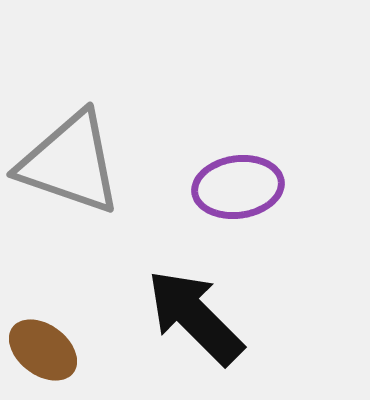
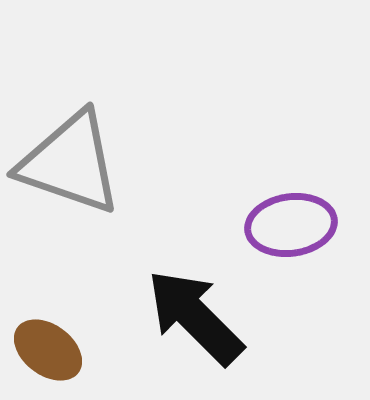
purple ellipse: moved 53 px right, 38 px down
brown ellipse: moved 5 px right
